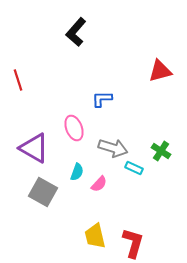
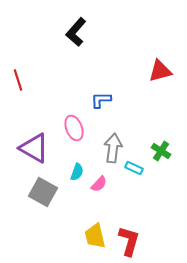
blue L-shape: moved 1 px left, 1 px down
gray arrow: rotated 100 degrees counterclockwise
red L-shape: moved 4 px left, 2 px up
